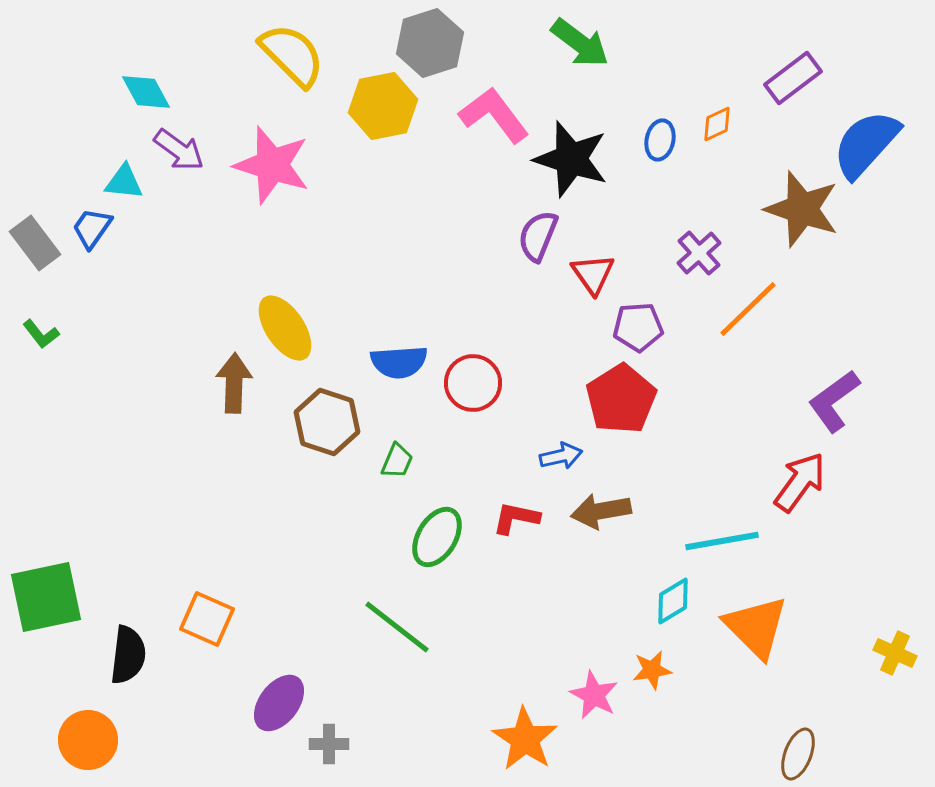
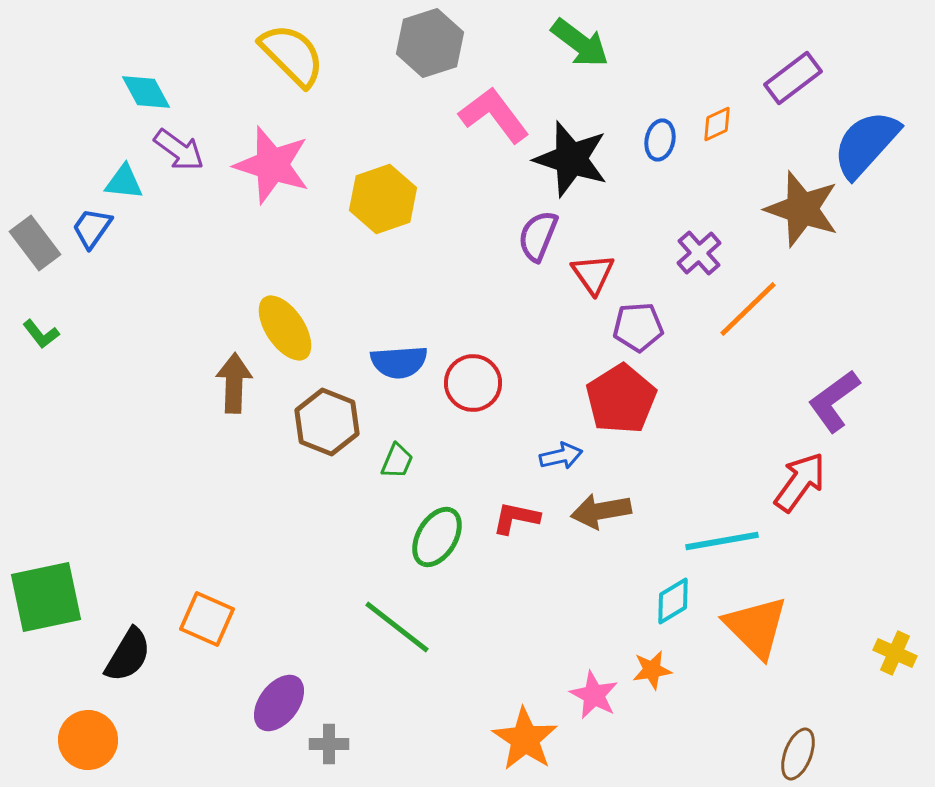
yellow hexagon at (383, 106): moved 93 px down; rotated 8 degrees counterclockwise
brown hexagon at (327, 422): rotated 4 degrees clockwise
black semicircle at (128, 655): rotated 24 degrees clockwise
